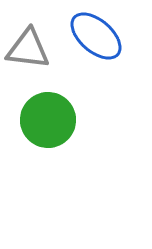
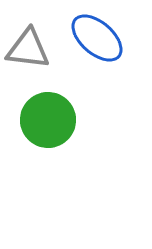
blue ellipse: moved 1 px right, 2 px down
